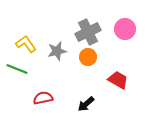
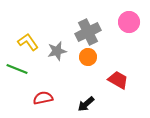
pink circle: moved 4 px right, 7 px up
yellow L-shape: moved 2 px right, 2 px up
